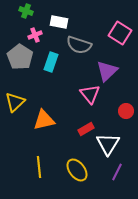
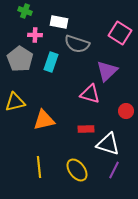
green cross: moved 1 px left
pink cross: rotated 24 degrees clockwise
gray semicircle: moved 2 px left, 1 px up
gray pentagon: moved 2 px down
pink triangle: rotated 35 degrees counterclockwise
yellow triangle: rotated 30 degrees clockwise
red rectangle: rotated 28 degrees clockwise
white triangle: rotated 45 degrees counterclockwise
purple line: moved 3 px left, 2 px up
